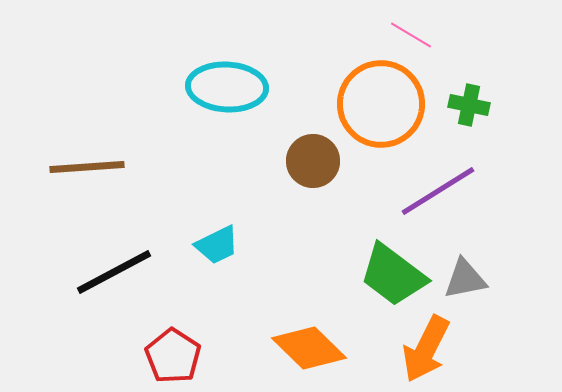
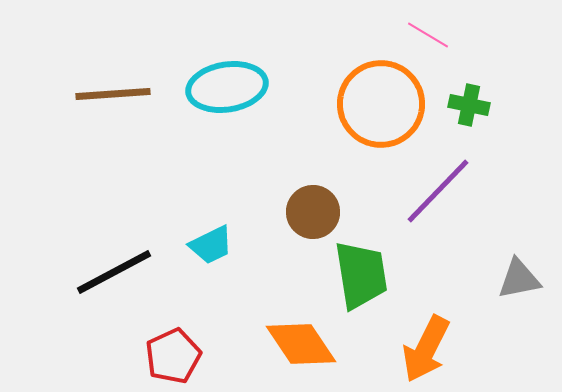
pink line: moved 17 px right
cyan ellipse: rotated 12 degrees counterclockwise
brown circle: moved 51 px down
brown line: moved 26 px right, 73 px up
purple line: rotated 14 degrees counterclockwise
cyan trapezoid: moved 6 px left
green trapezoid: moved 32 px left; rotated 136 degrees counterclockwise
gray triangle: moved 54 px right
orange diamond: moved 8 px left, 4 px up; rotated 12 degrees clockwise
red pentagon: rotated 14 degrees clockwise
